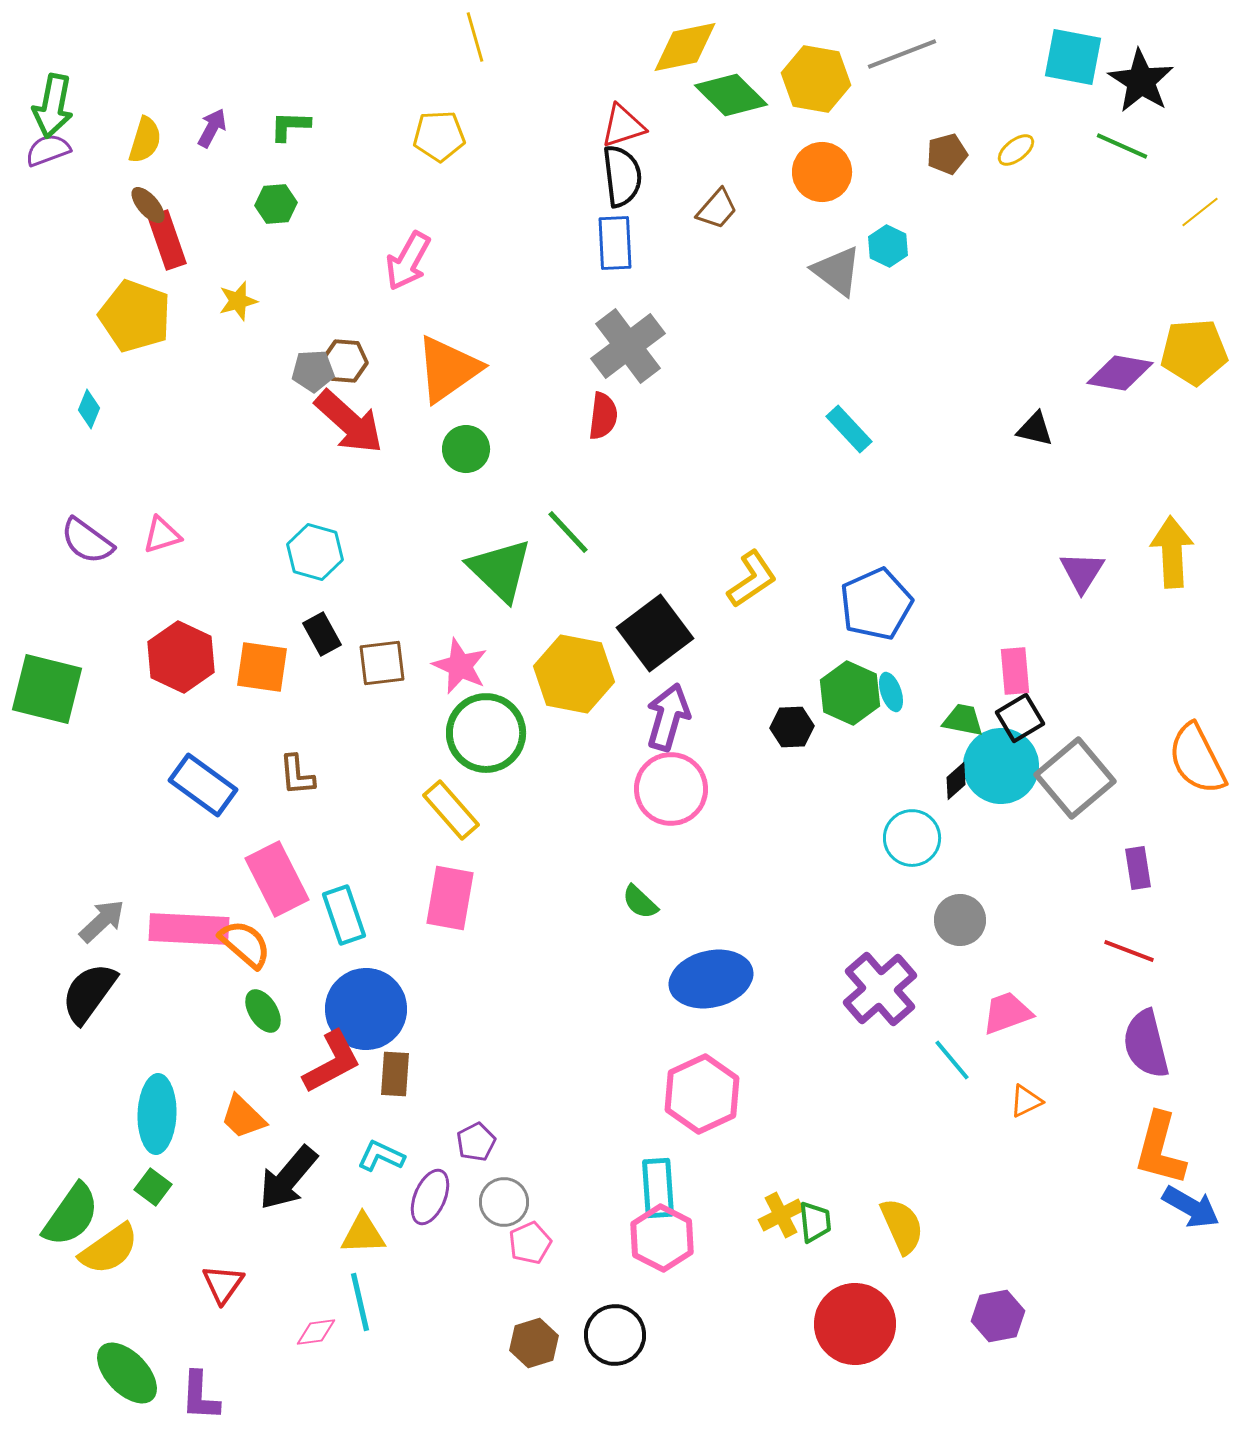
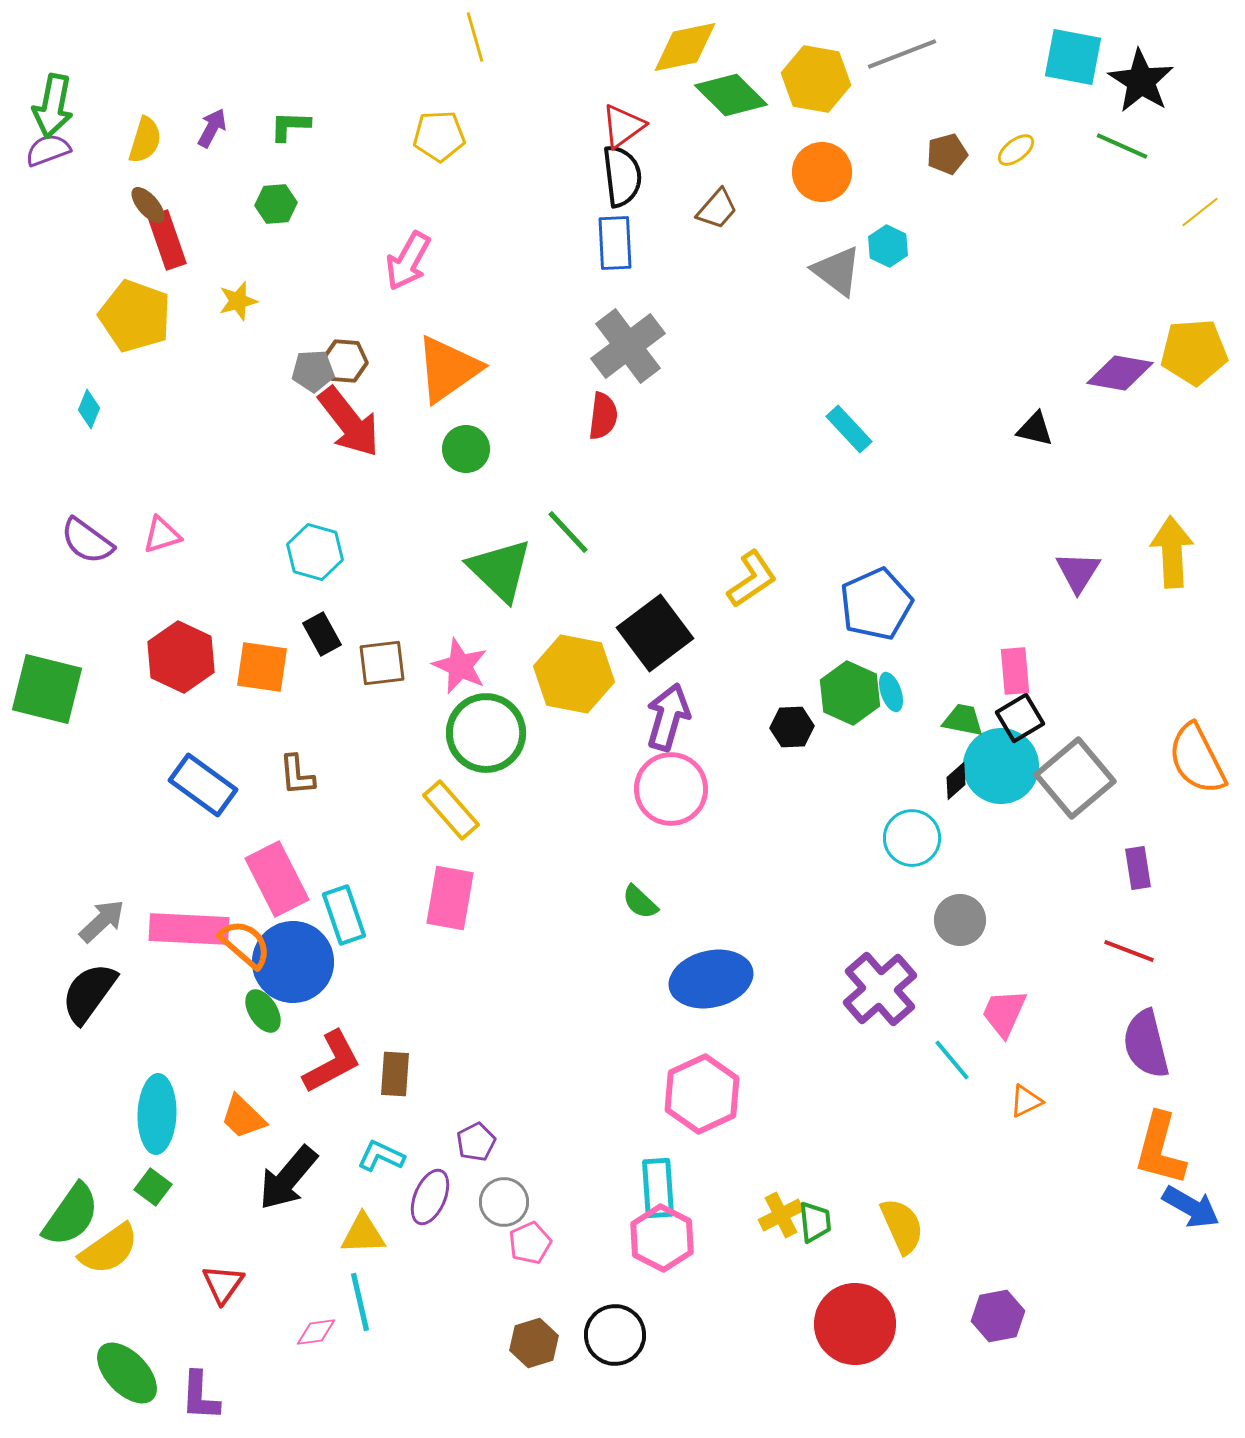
red triangle at (623, 126): rotated 18 degrees counterclockwise
red arrow at (349, 422): rotated 10 degrees clockwise
purple triangle at (1082, 572): moved 4 px left
blue circle at (366, 1009): moved 73 px left, 47 px up
pink trapezoid at (1007, 1013): moved 3 px left; rotated 46 degrees counterclockwise
